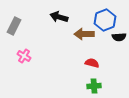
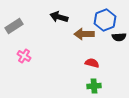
gray rectangle: rotated 30 degrees clockwise
